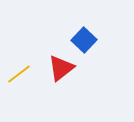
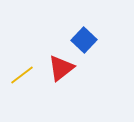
yellow line: moved 3 px right, 1 px down
